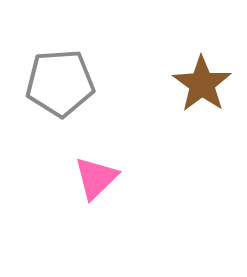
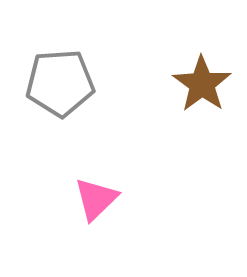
pink triangle: moved 21 px down
